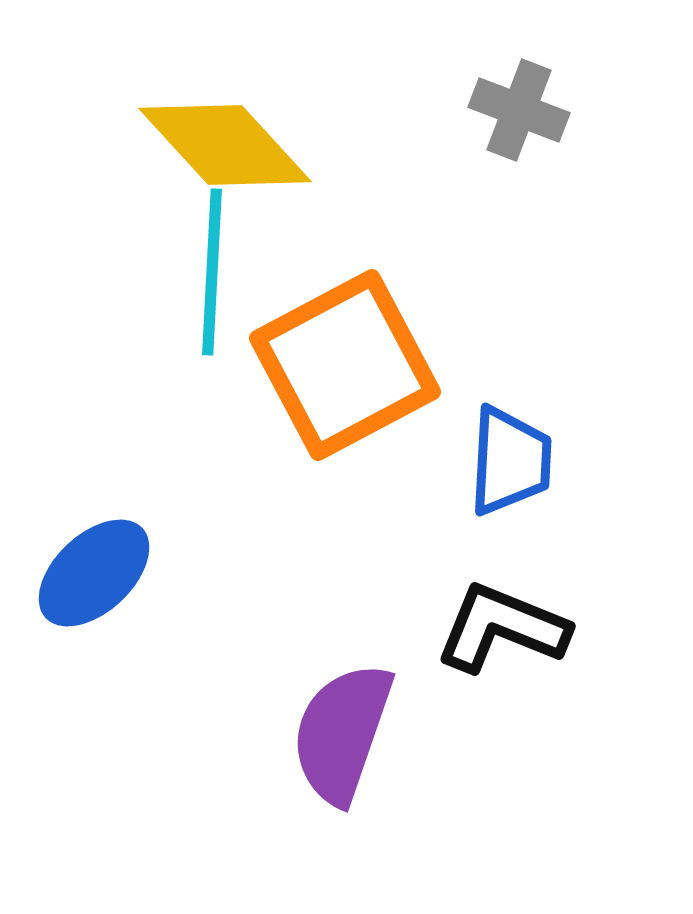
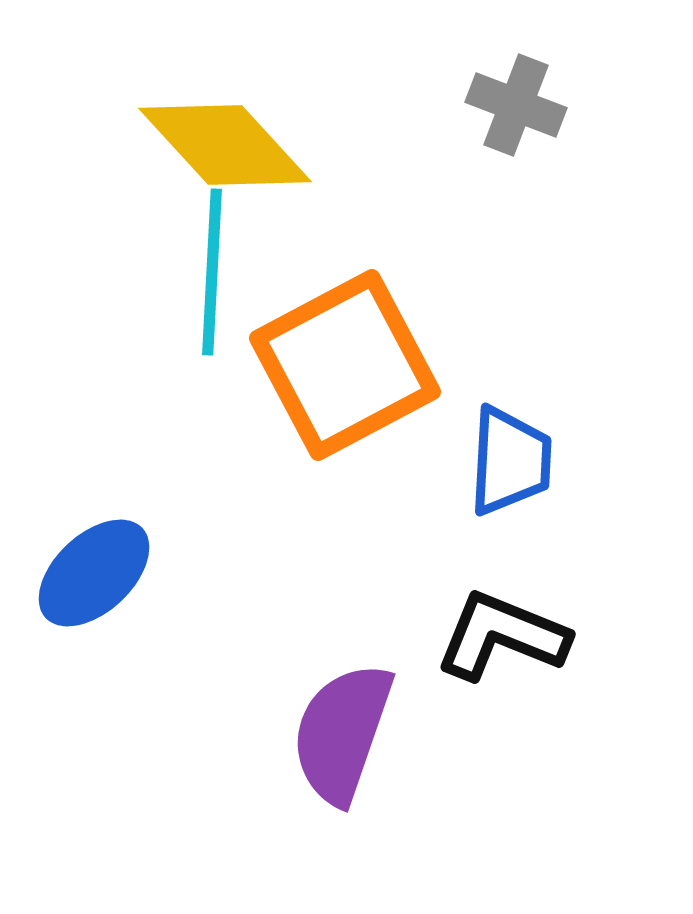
gray cross: moved 3 px left, 5 px up
black L-shape: moved 8 px down
